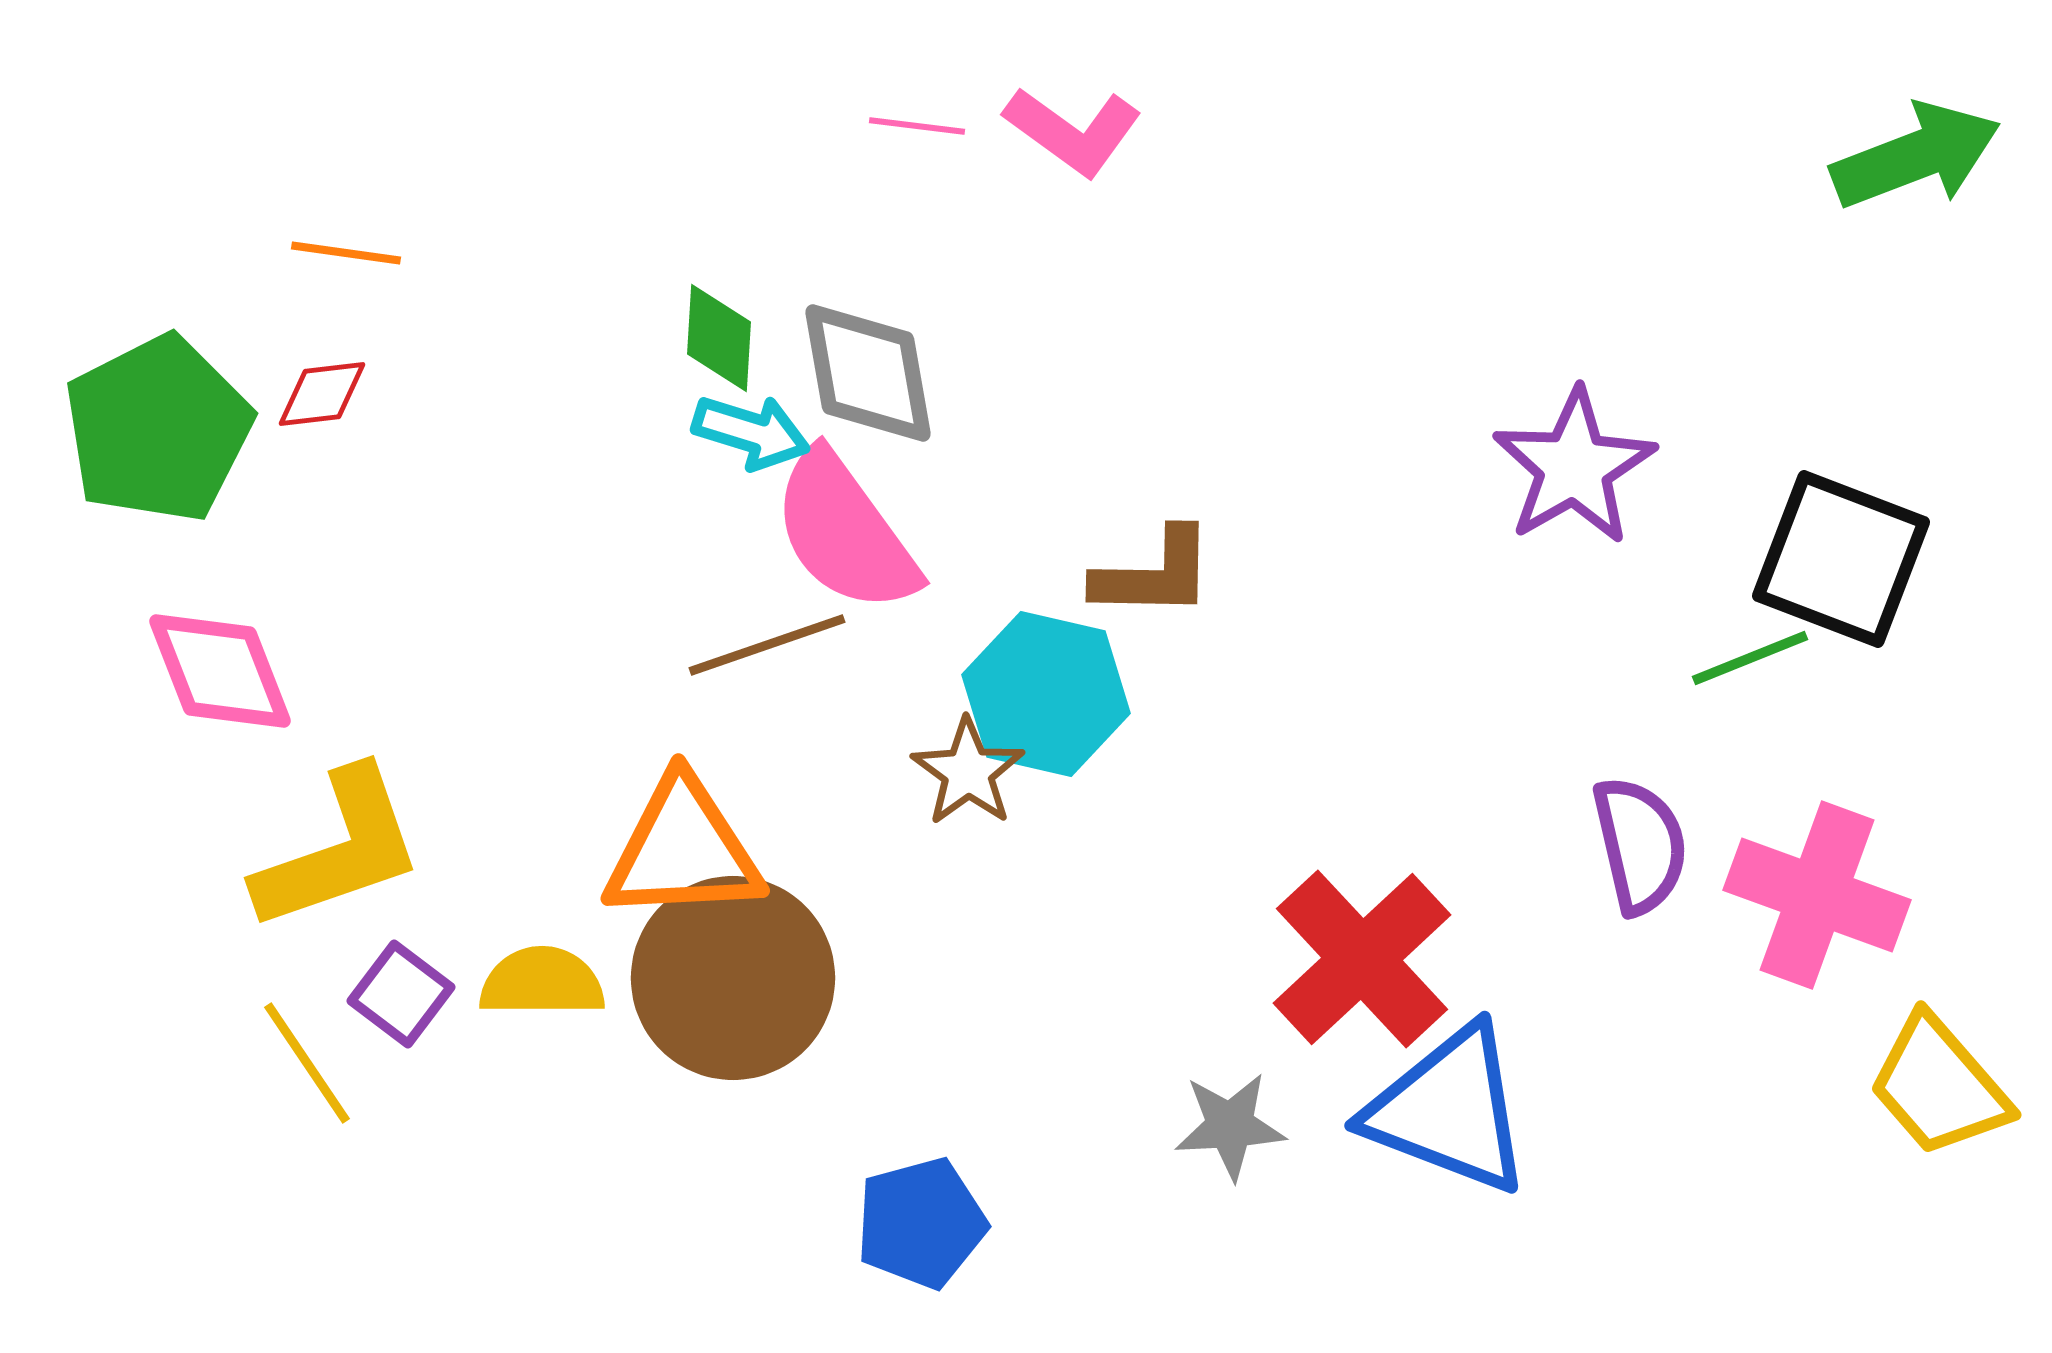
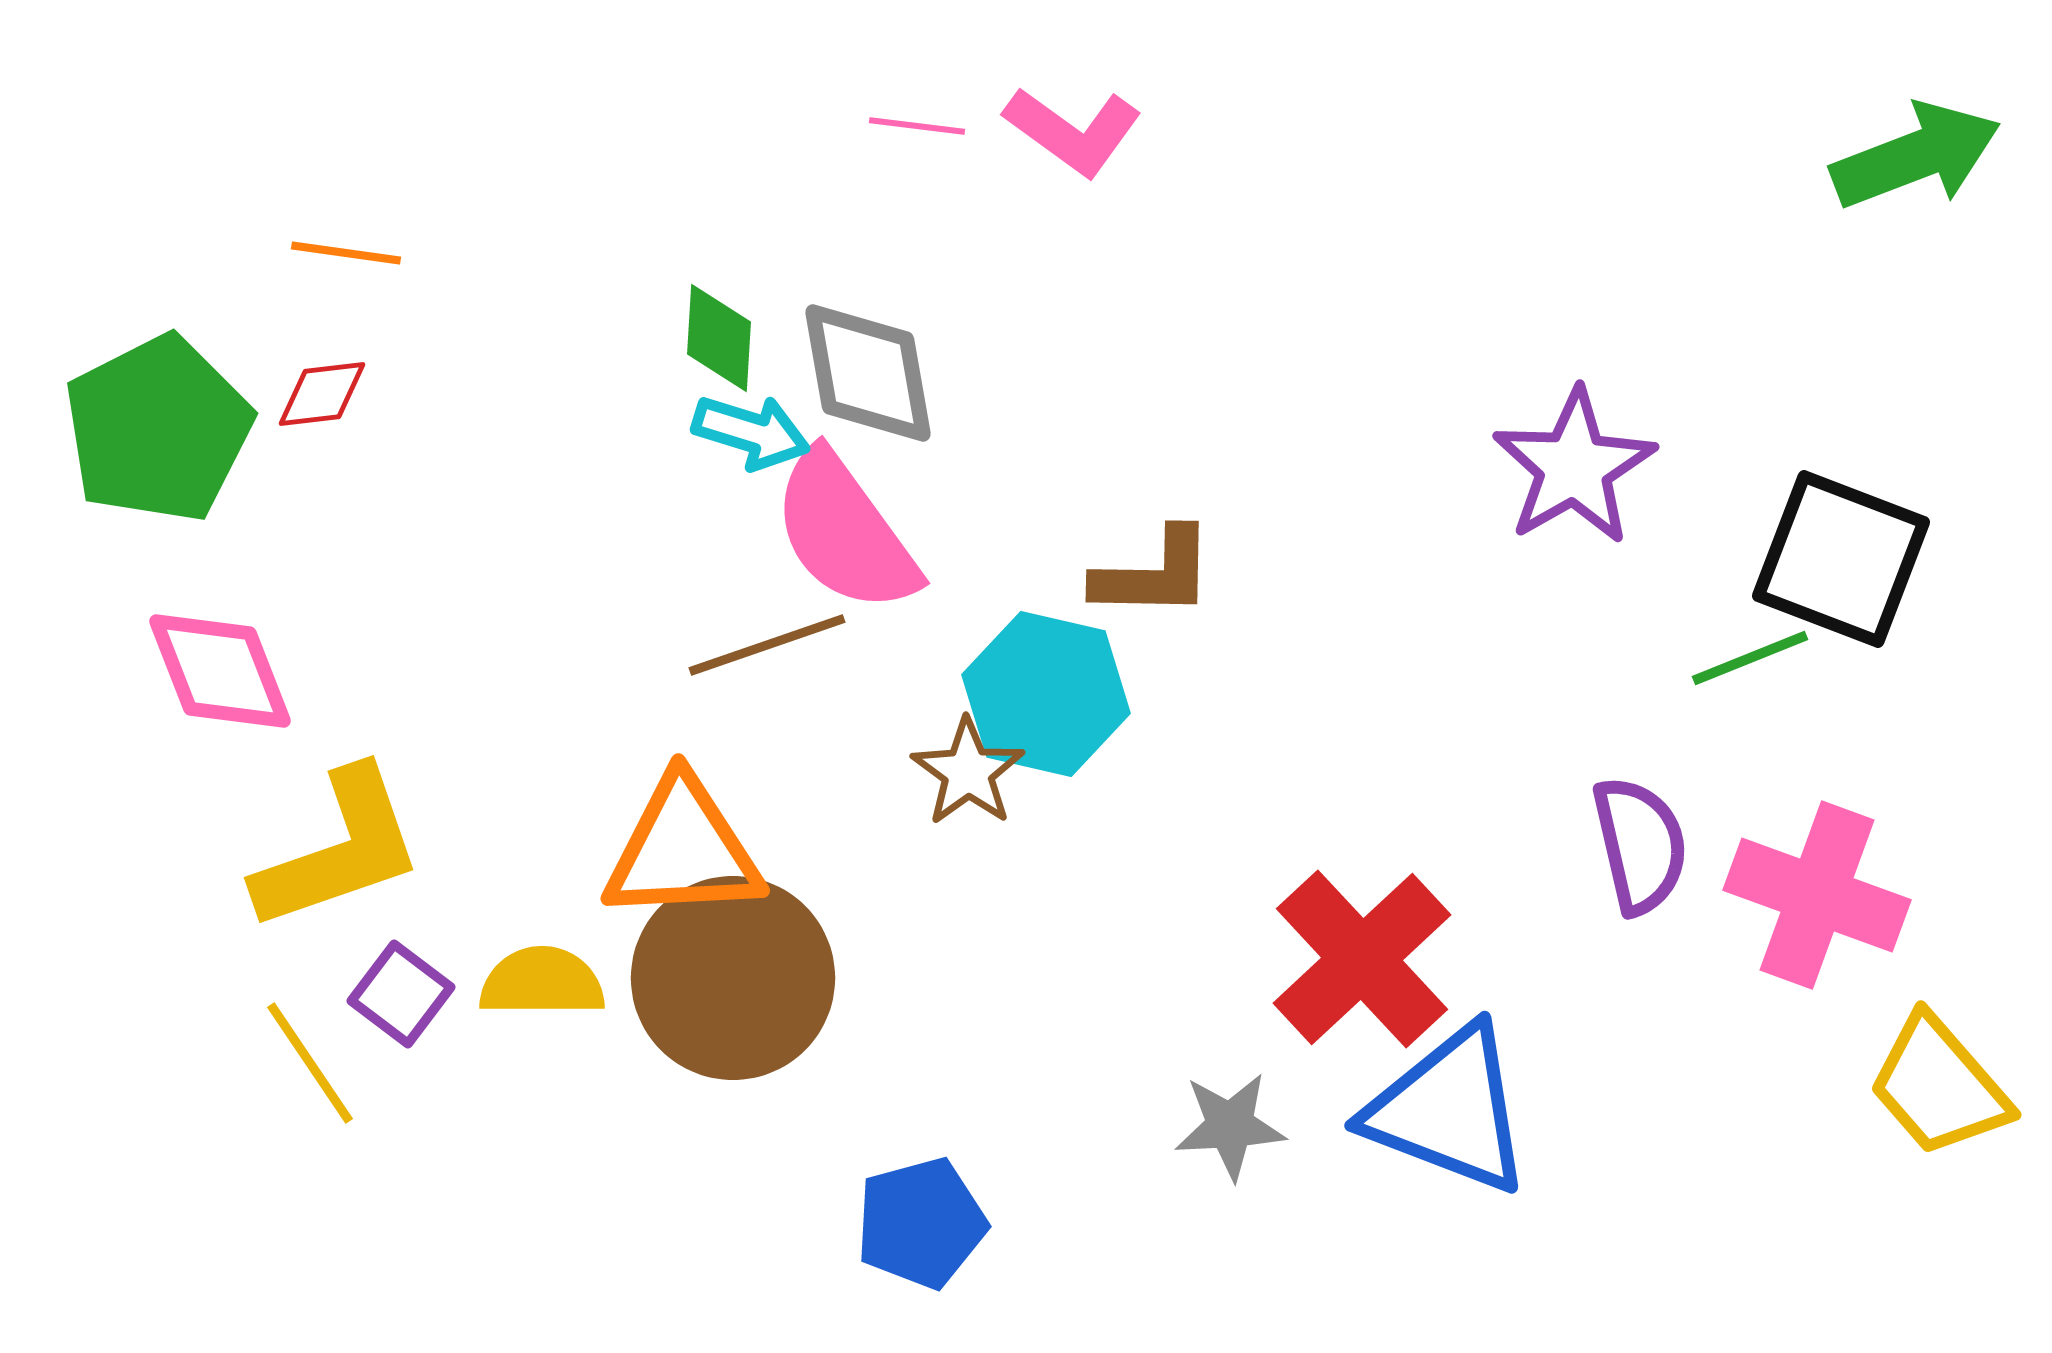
yellow line: moved 3 px right
